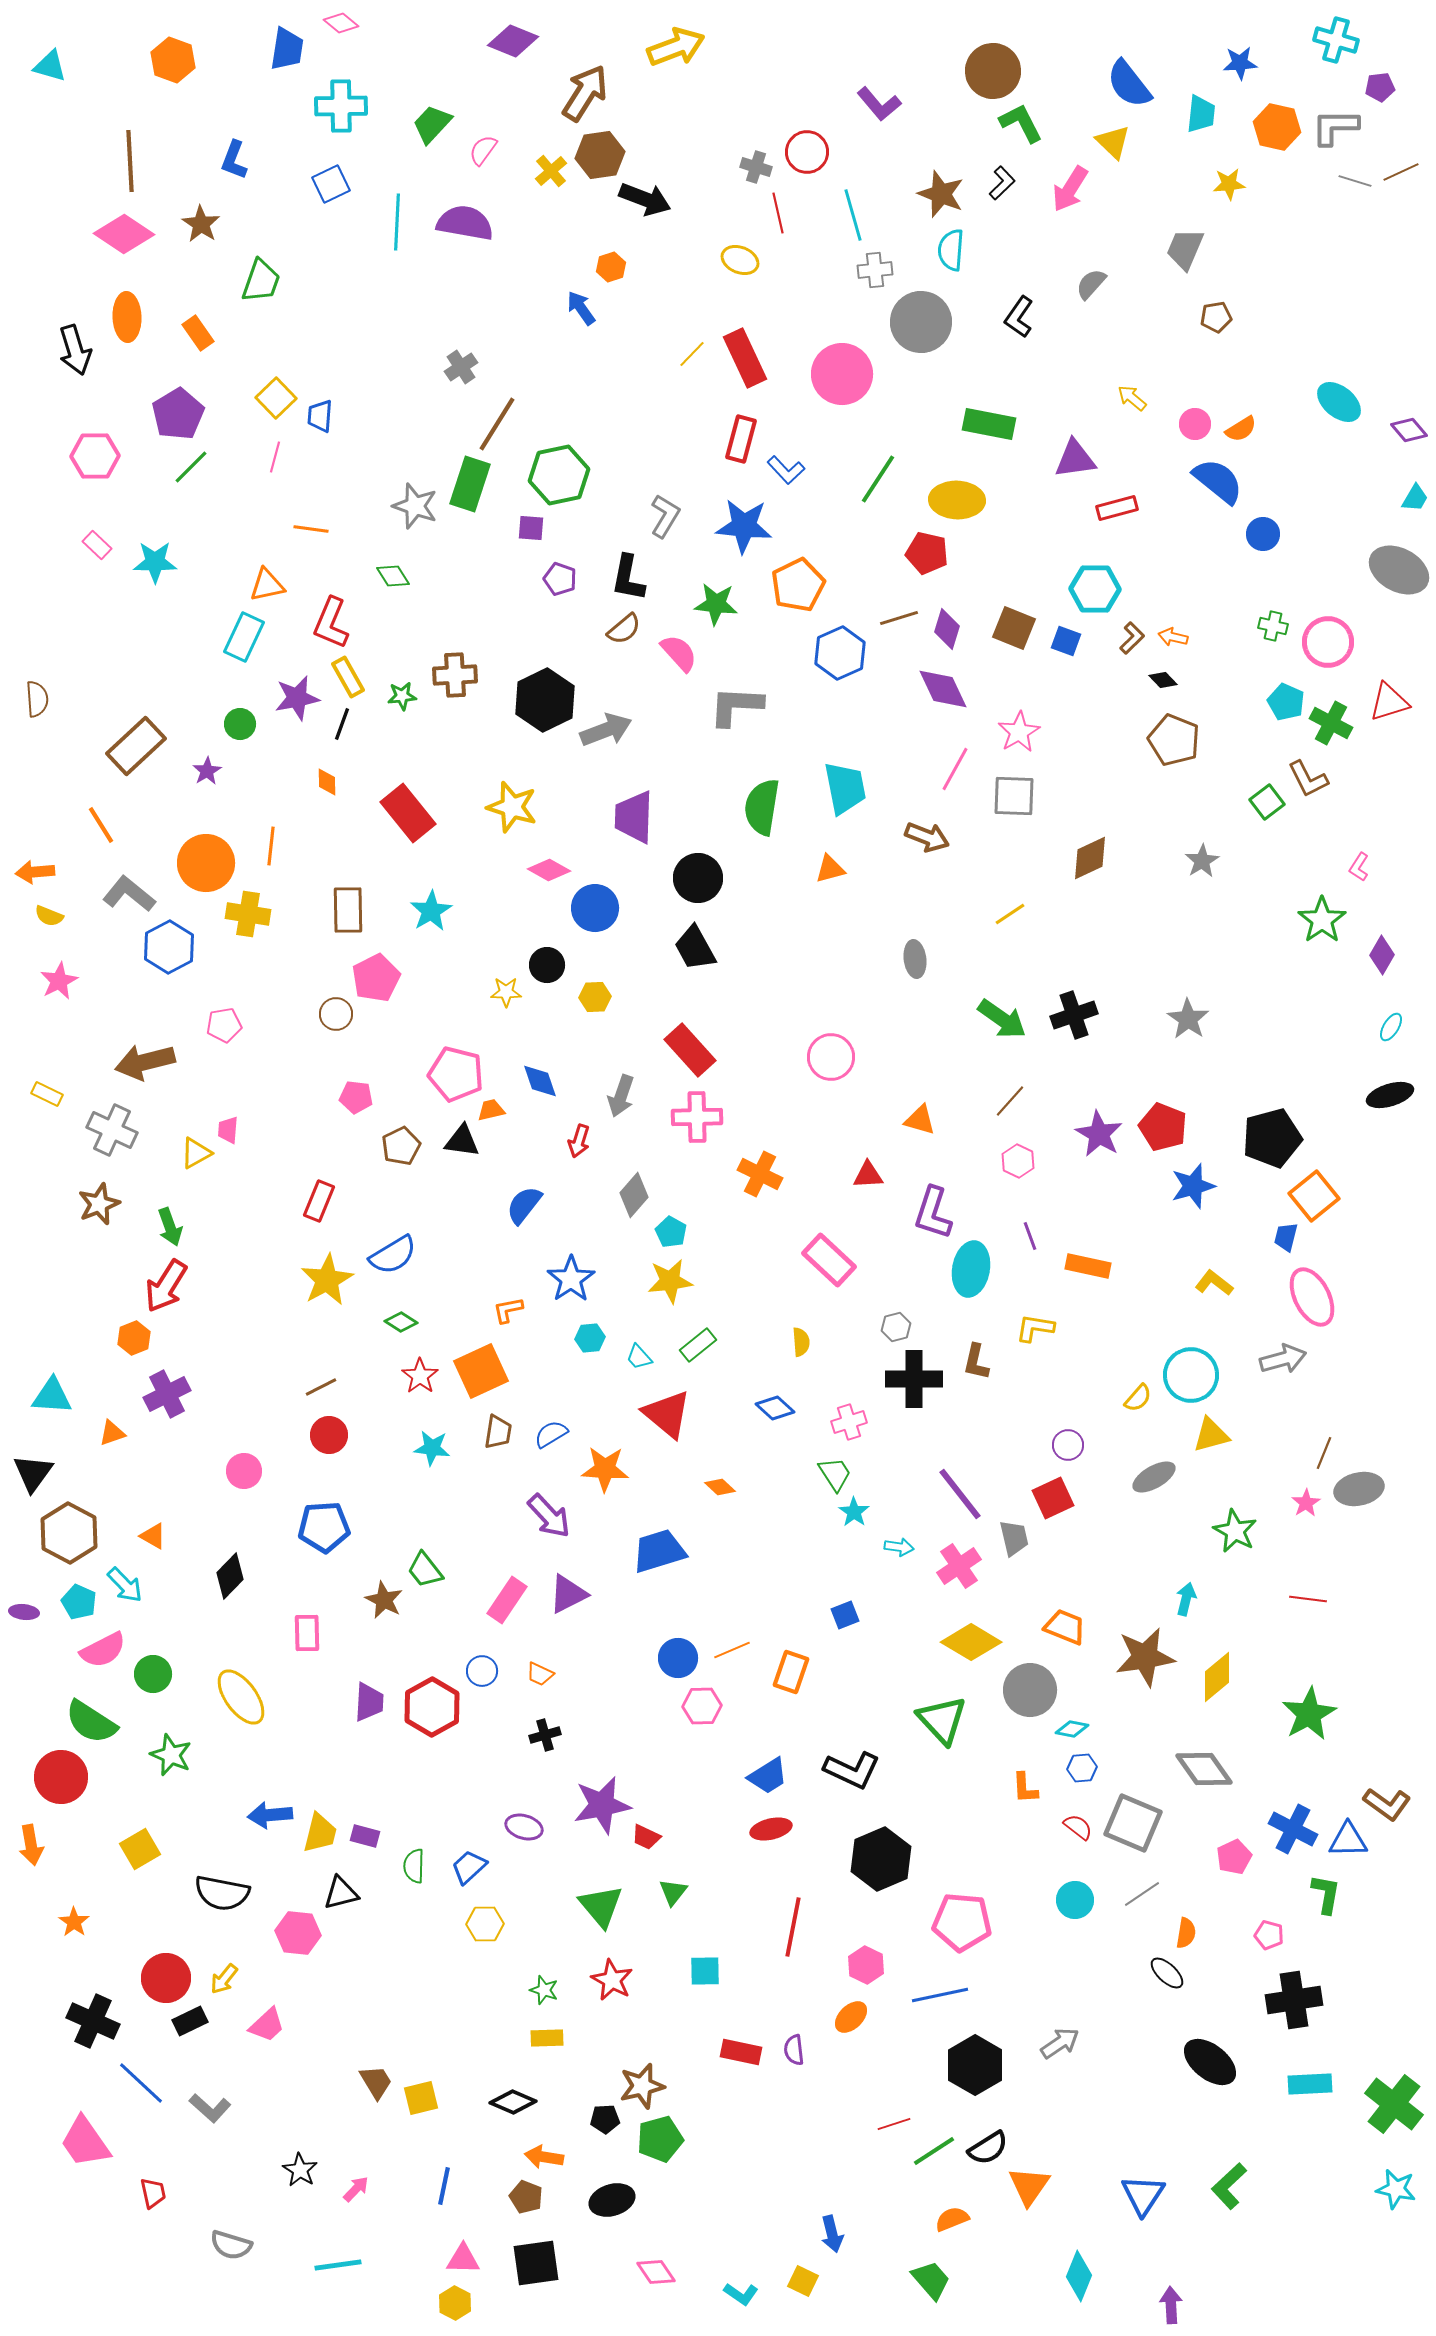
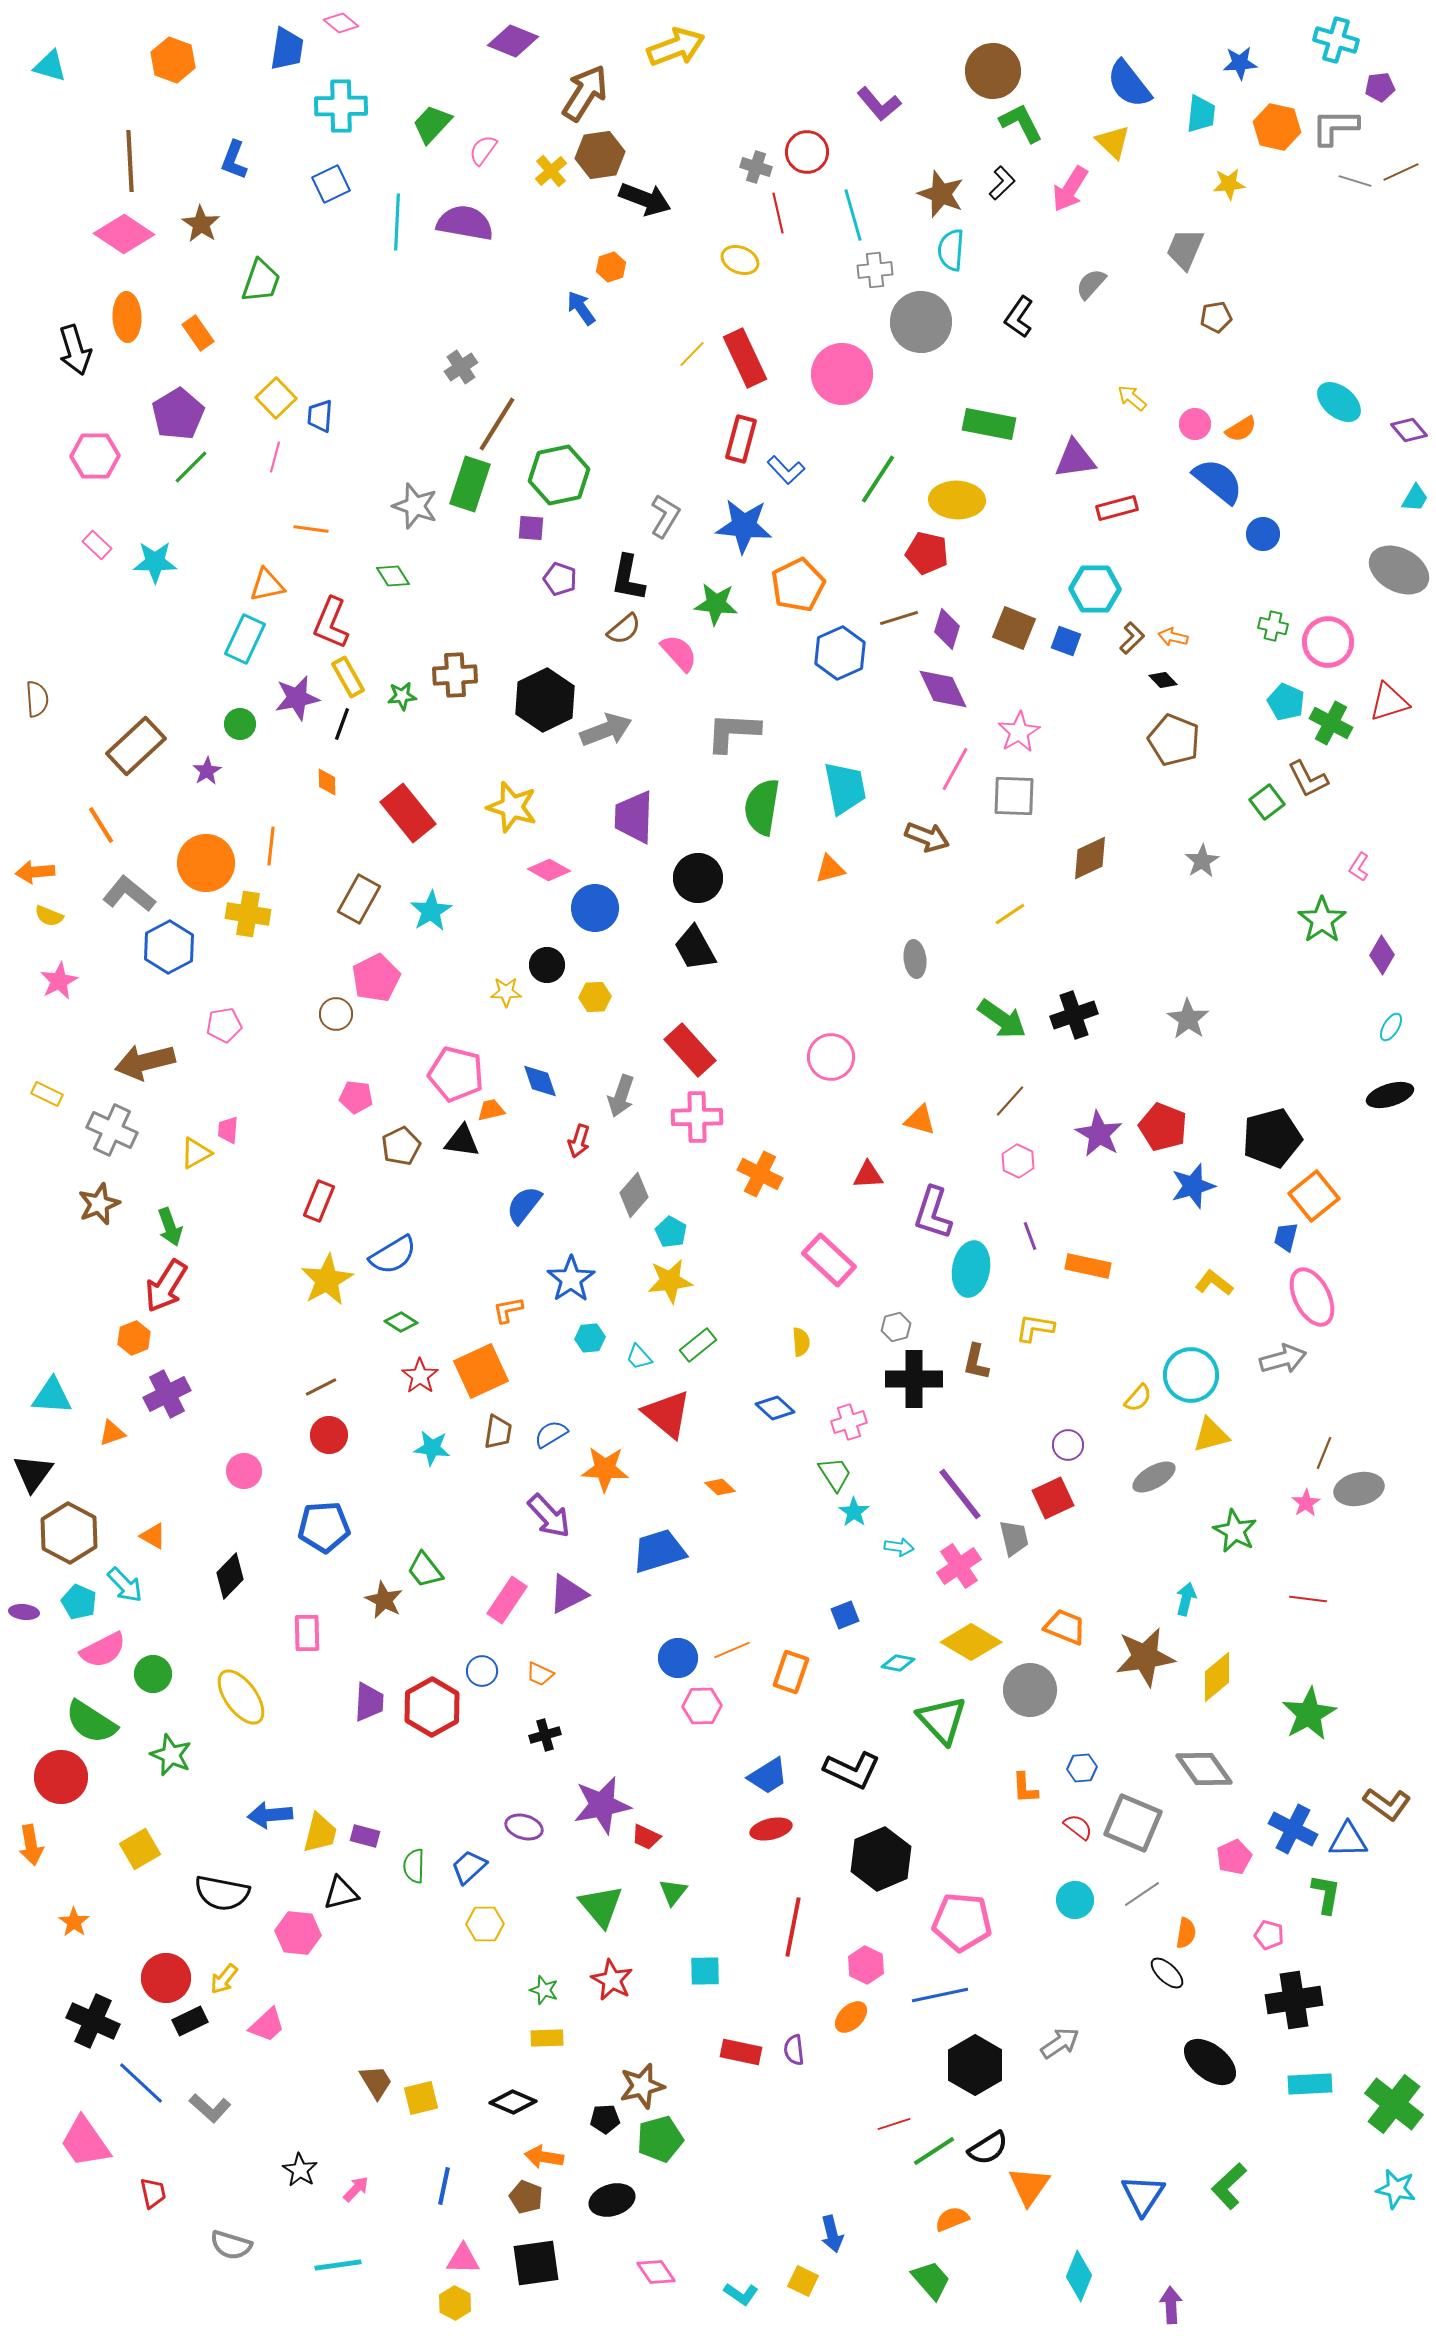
cyan rectangle at (244, 637): moved 1 px right, 2 px down
gray L-shape at (736, 706): moved 3 px left, 26 px down
brown rectangle at (348, 910): moved 11 px right, 11 px up; rotated 30 degrees clockwise
cyan diamond at (1072, 1729): moved 174 px left, 66 px up
